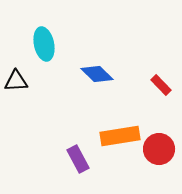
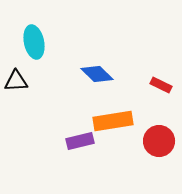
cyan ellipse: moved 10 px left, 2 px up
red rectangle: rotated 20 degrees counterclockwise
orange rectangle: moved 7 px left, 15 px up
red circle: moved 8 px up
purple rectangle: moved 2 px right, 18 px up; rotated 76 degrees counterclockwise
